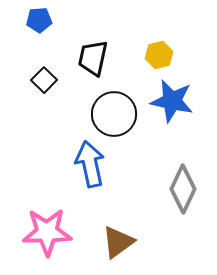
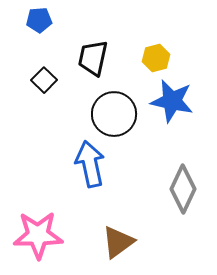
yellow hexagon: moved 3 px left, 3 px down
pink star: moved 9 px left, 3 px down
